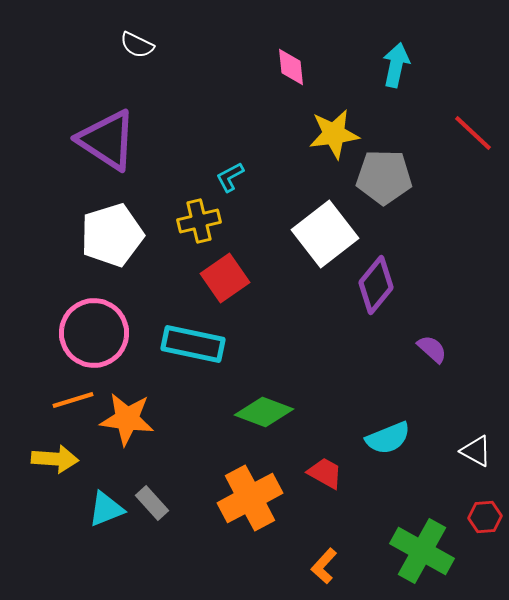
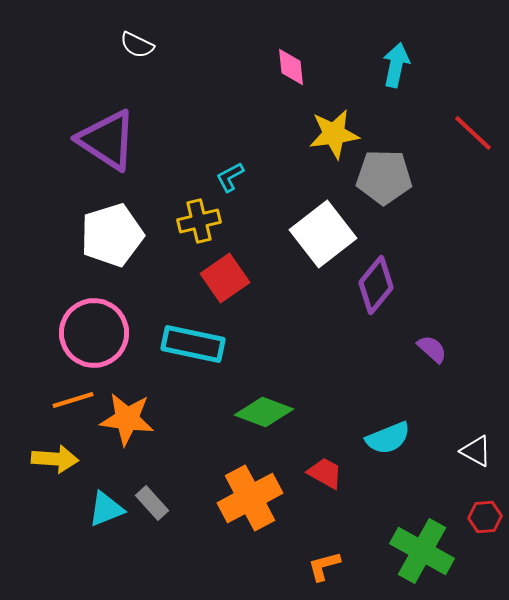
white square: moved 2 px left
orange L-shape: rotated 33 degrees clockwise
